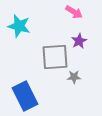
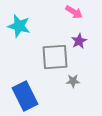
gray star: moved 1 px left, 4 px down
